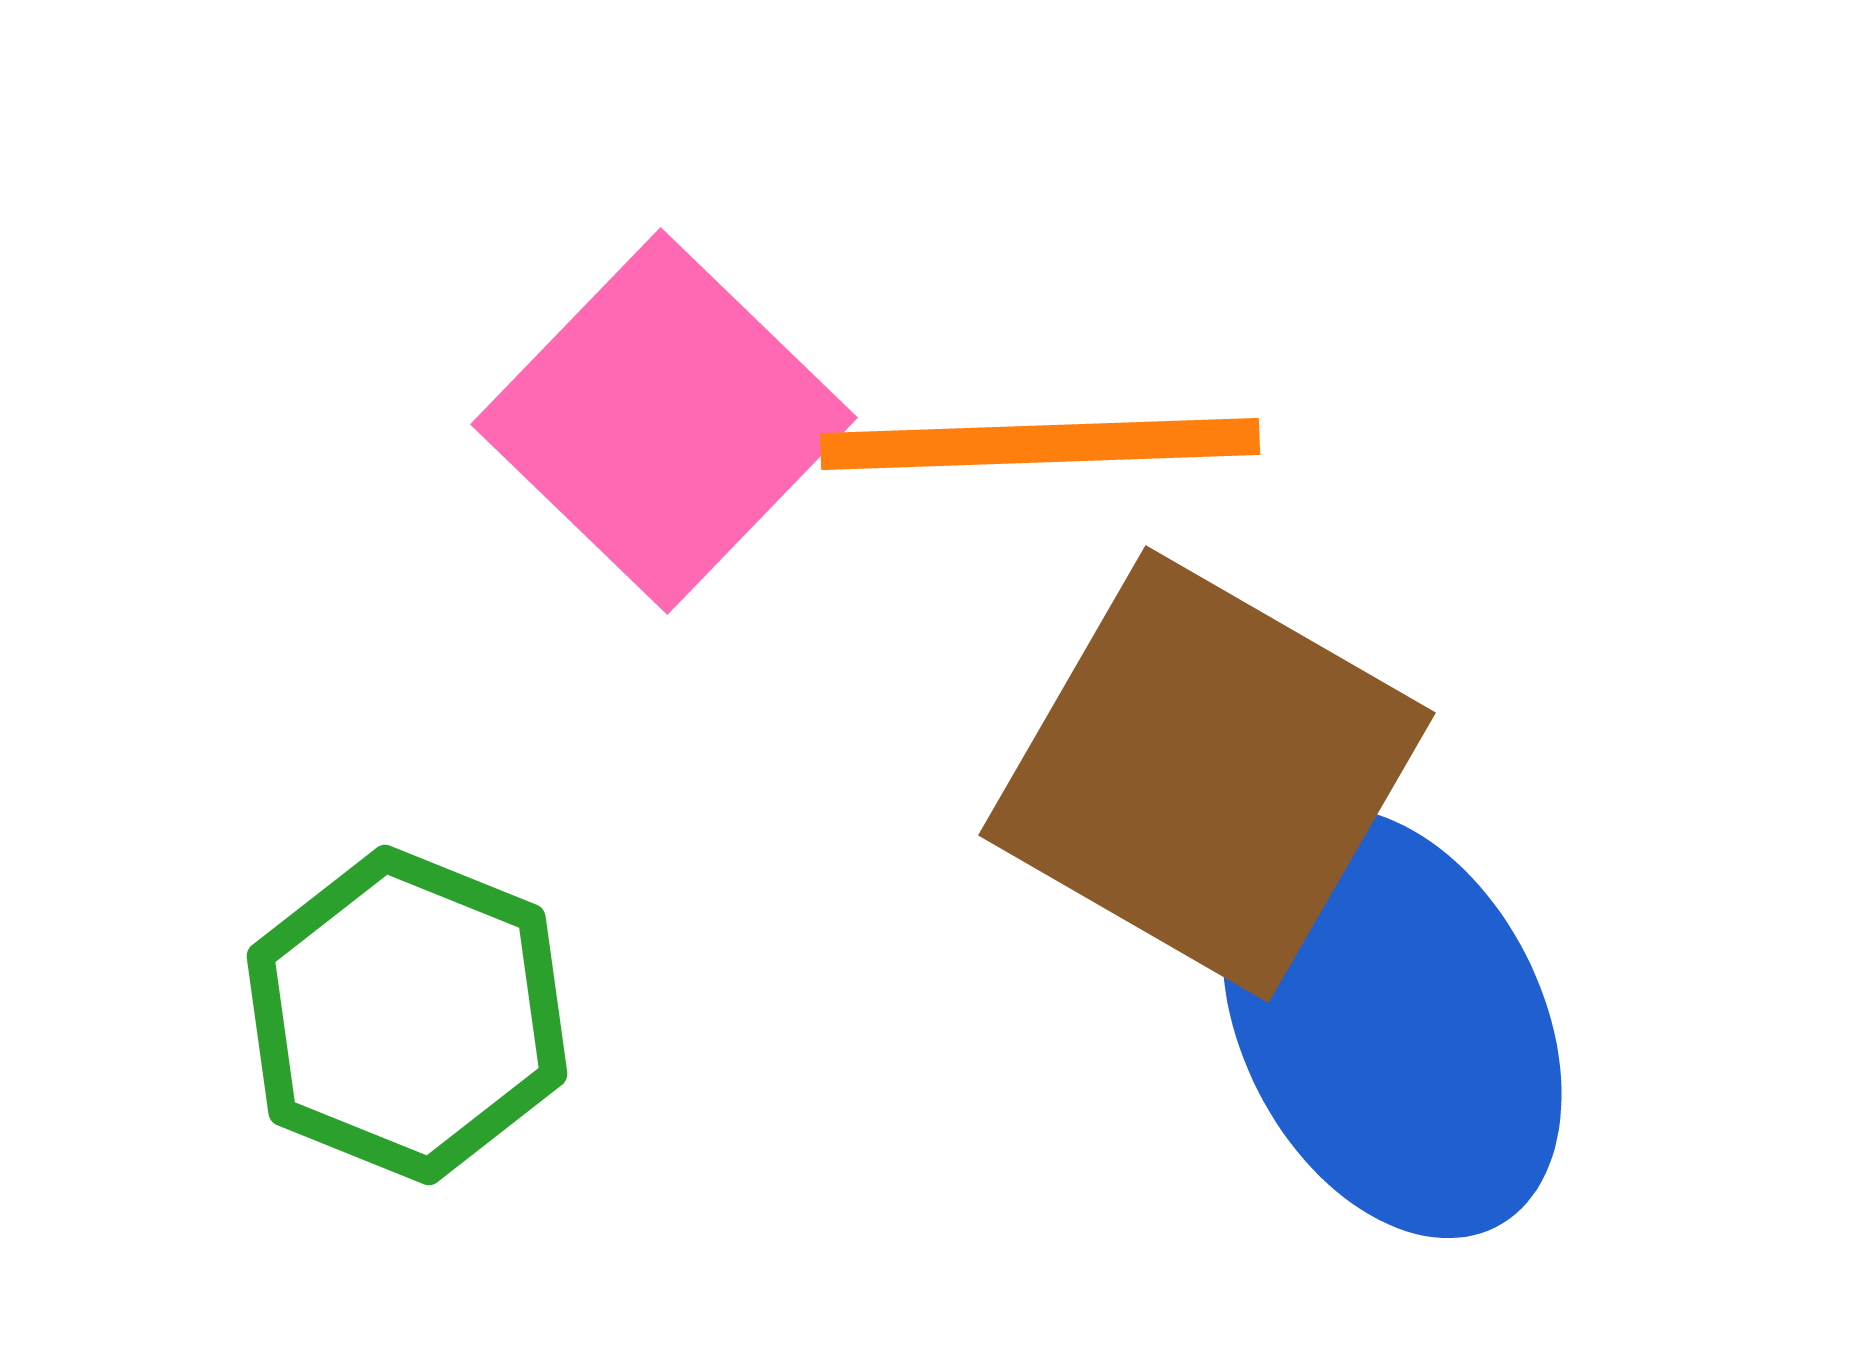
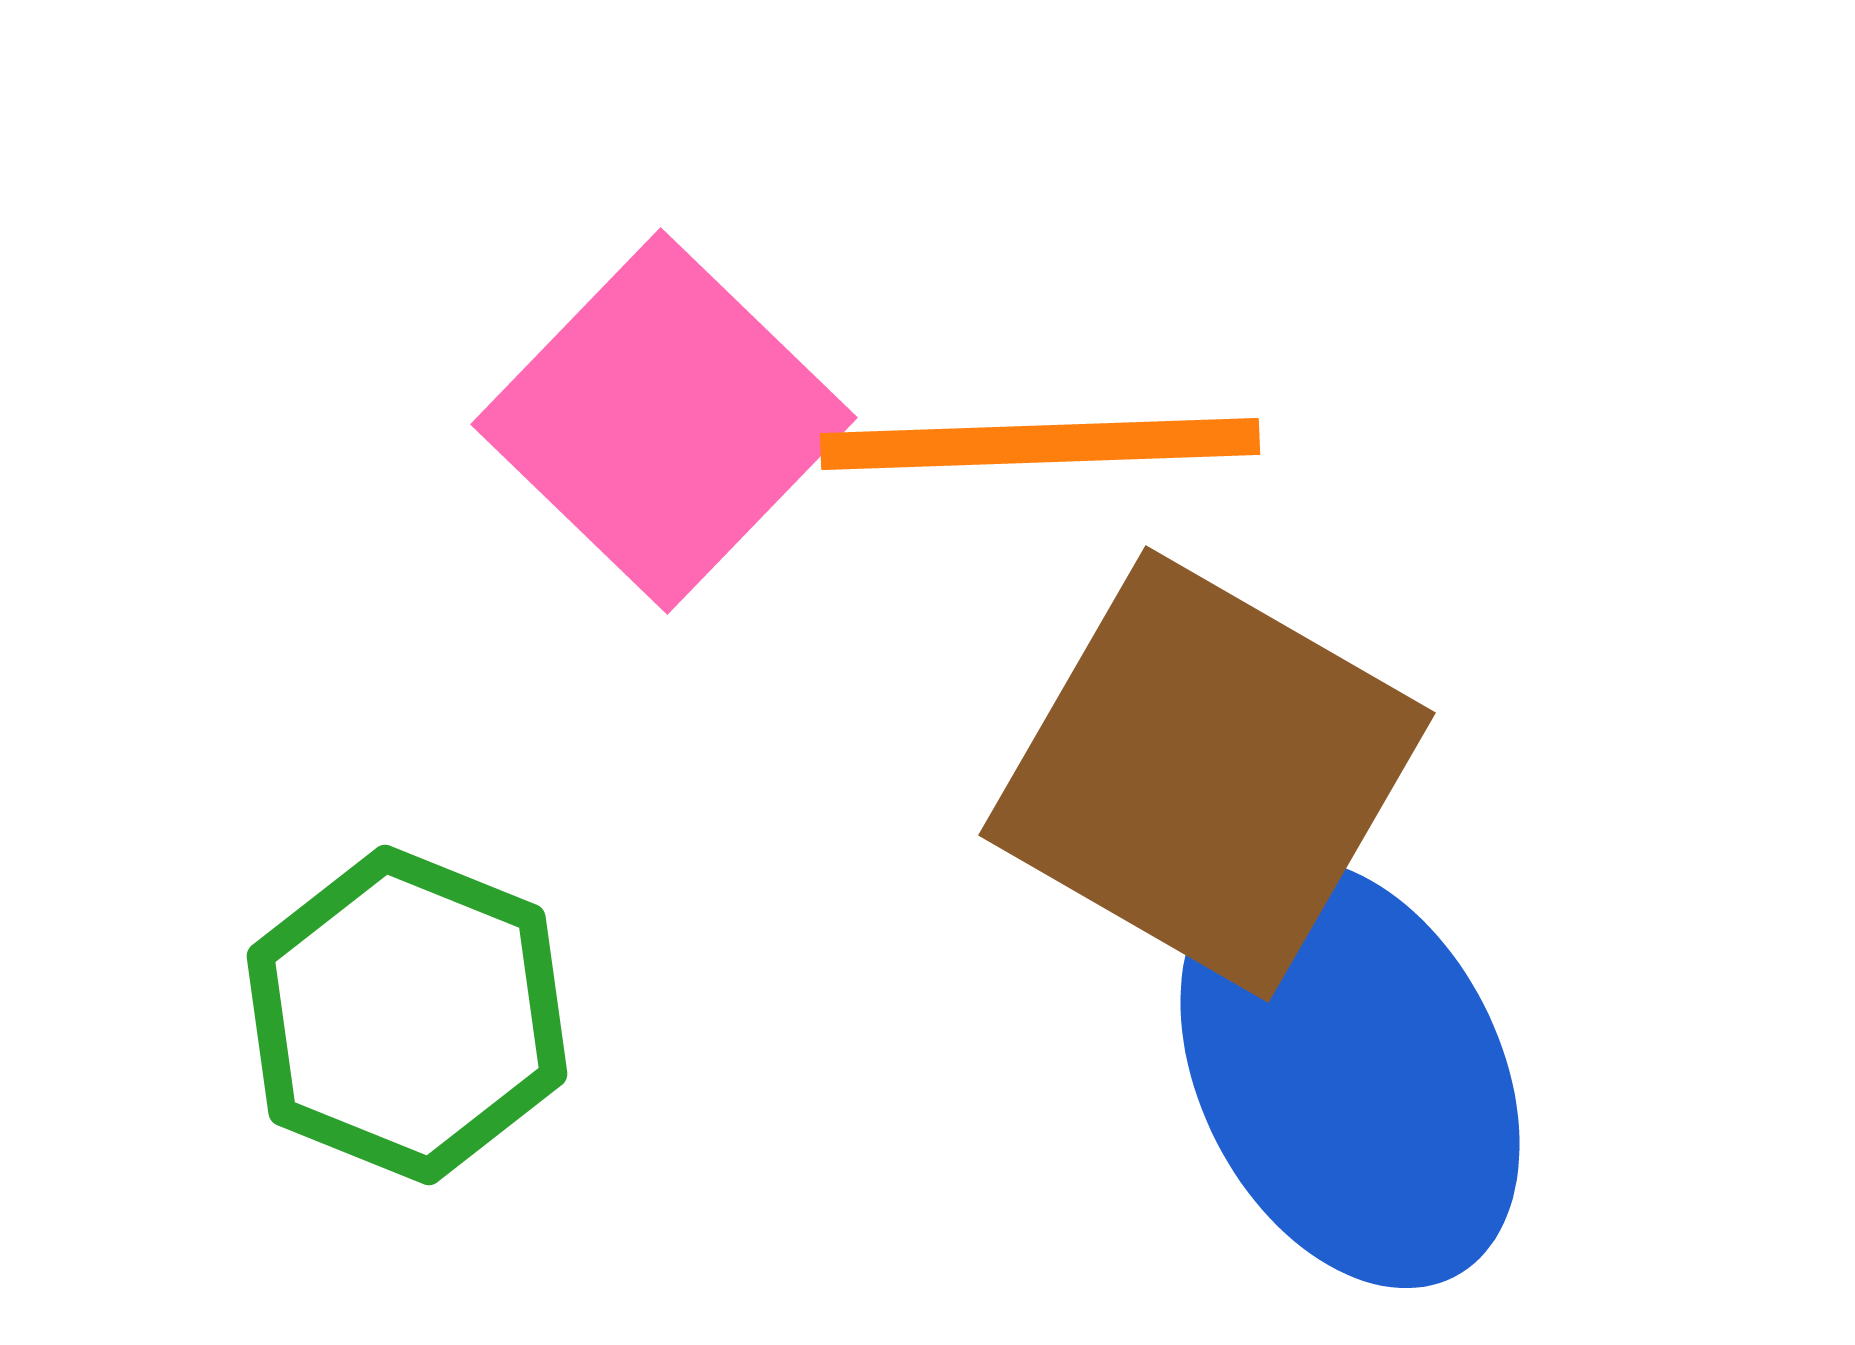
blue ellipse: moved 42 px left, 50 px down
